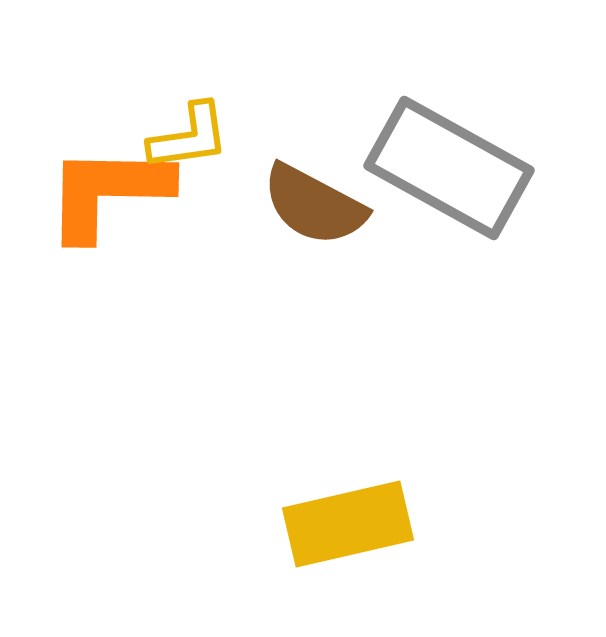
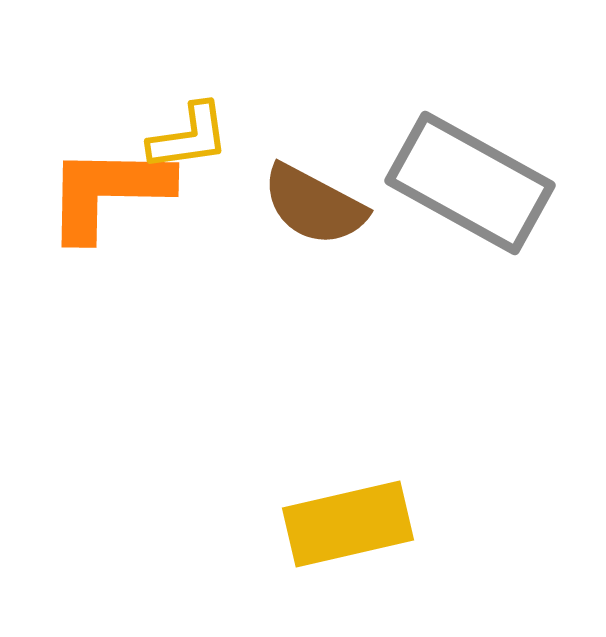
gray rectangle: moved 21 px right, 15 px down
